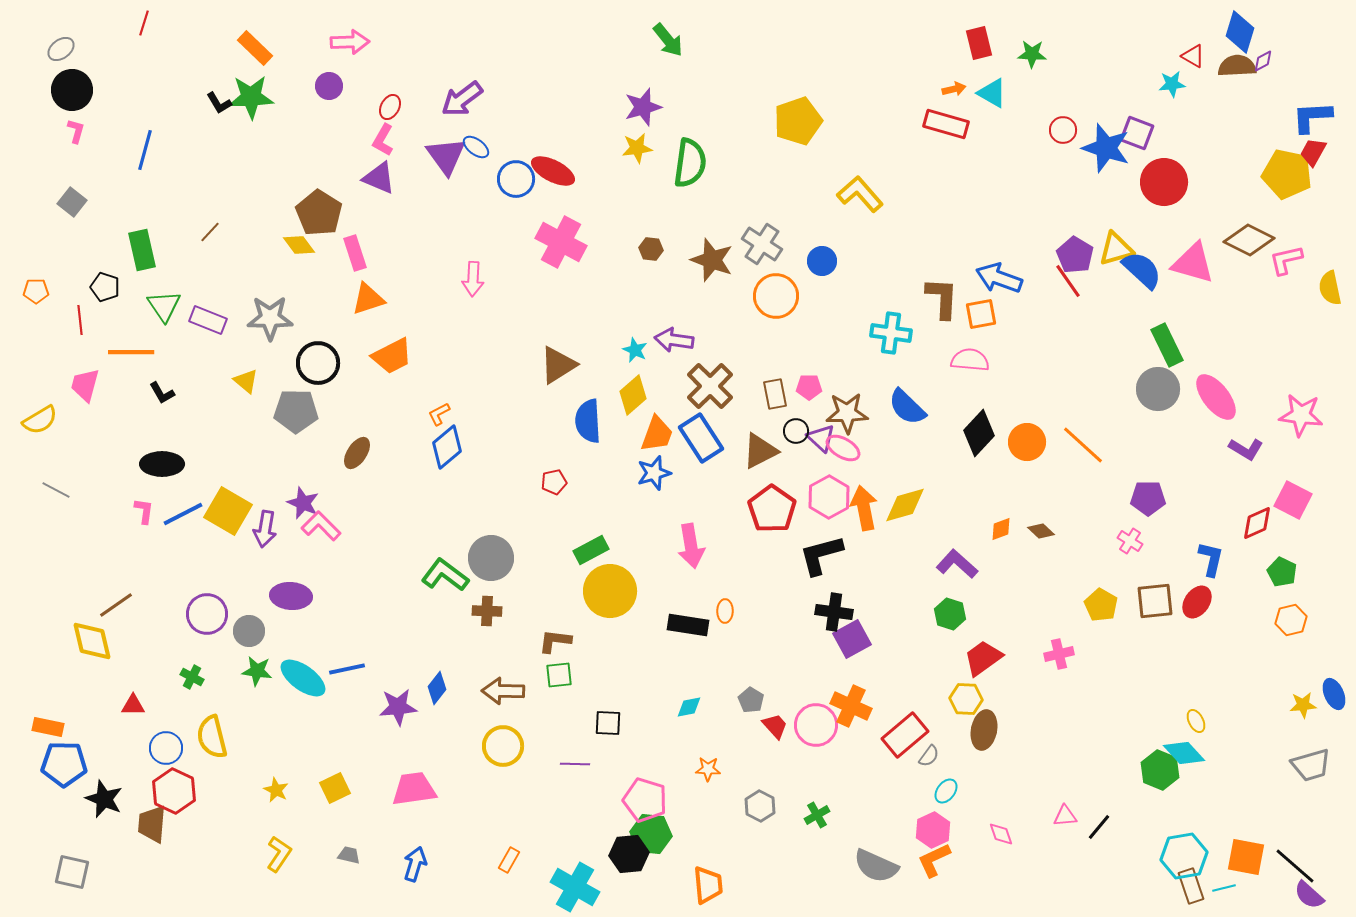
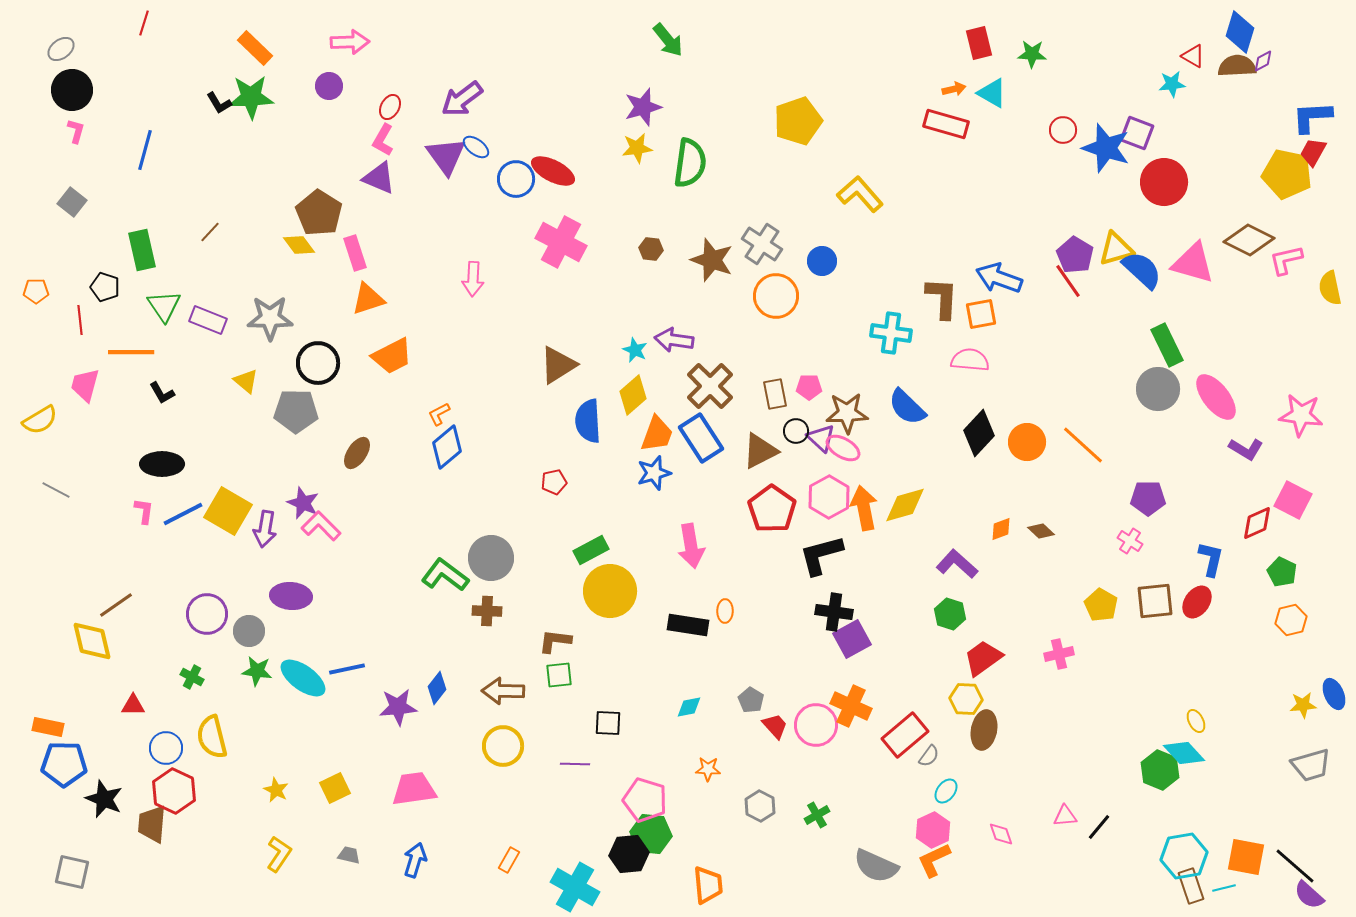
blue arrow at (415, 864): moved 4 px up
